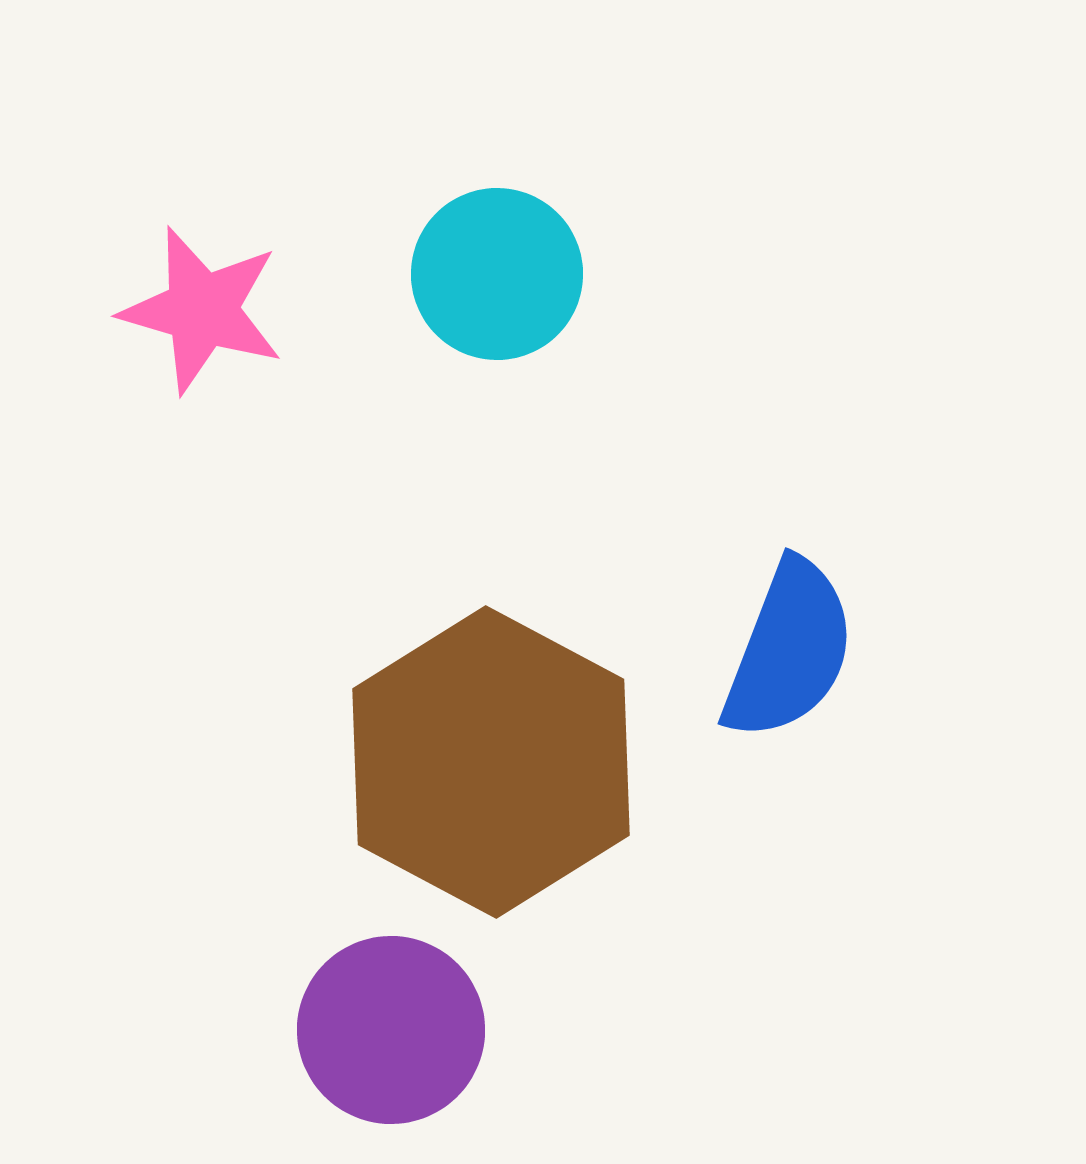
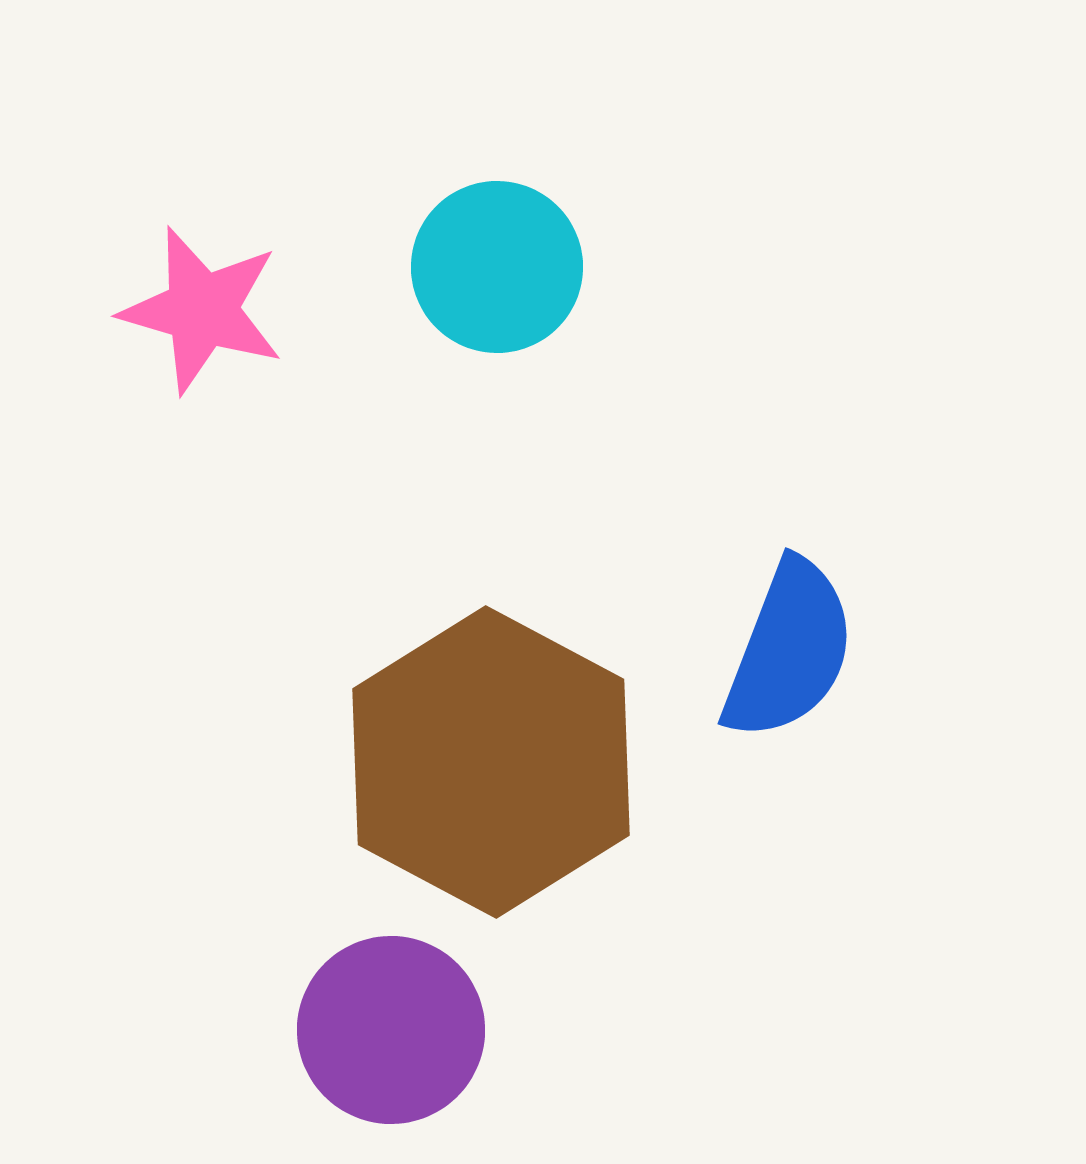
cyan circle: moved 7 px up
